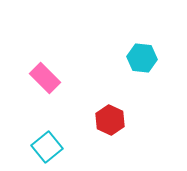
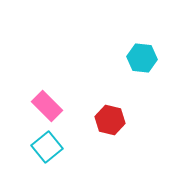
pink rectangle: moved 2 px right, 28 px down
red hexagon: rotated 12 degrees counterclockwise
